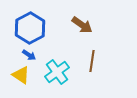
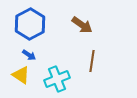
blue hexagon: moved 4 px up
cyan cross: moved 7 px down; rotated 15 degrees clockwise
